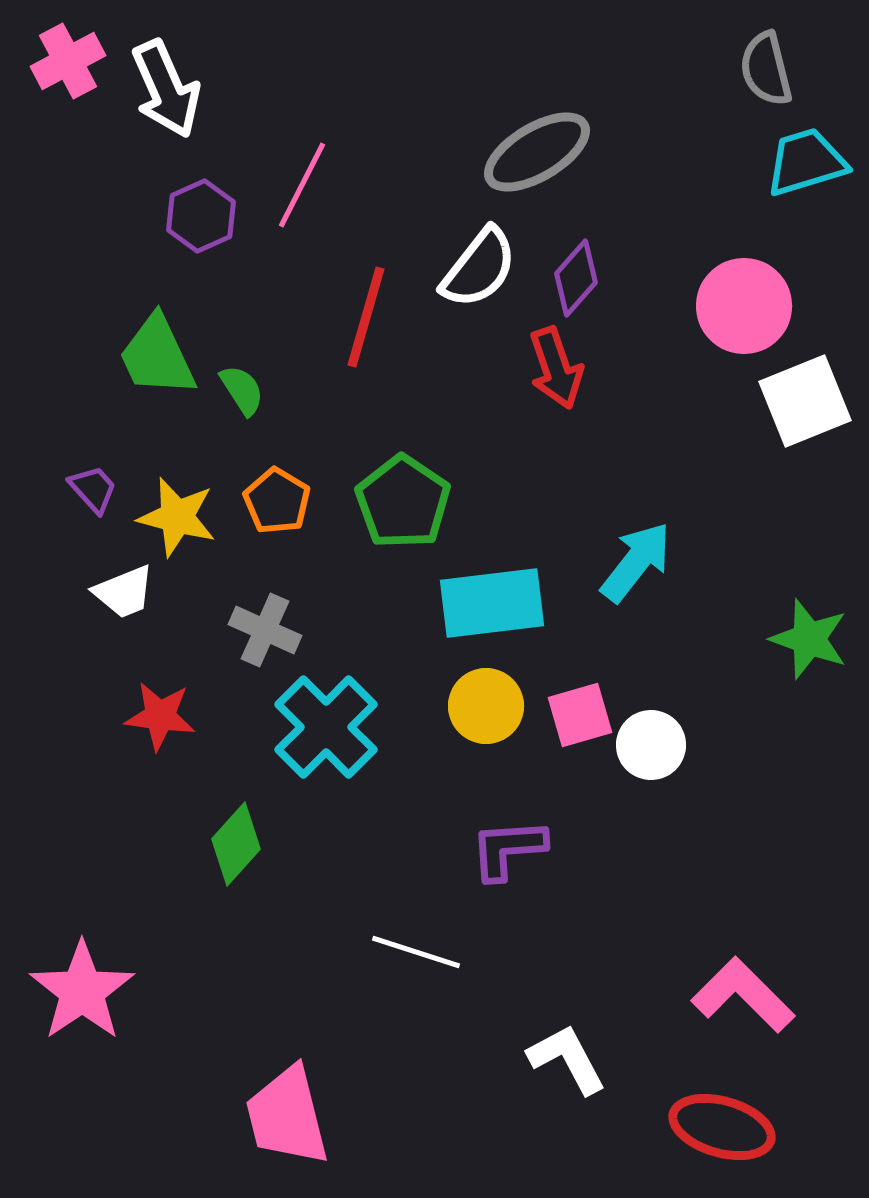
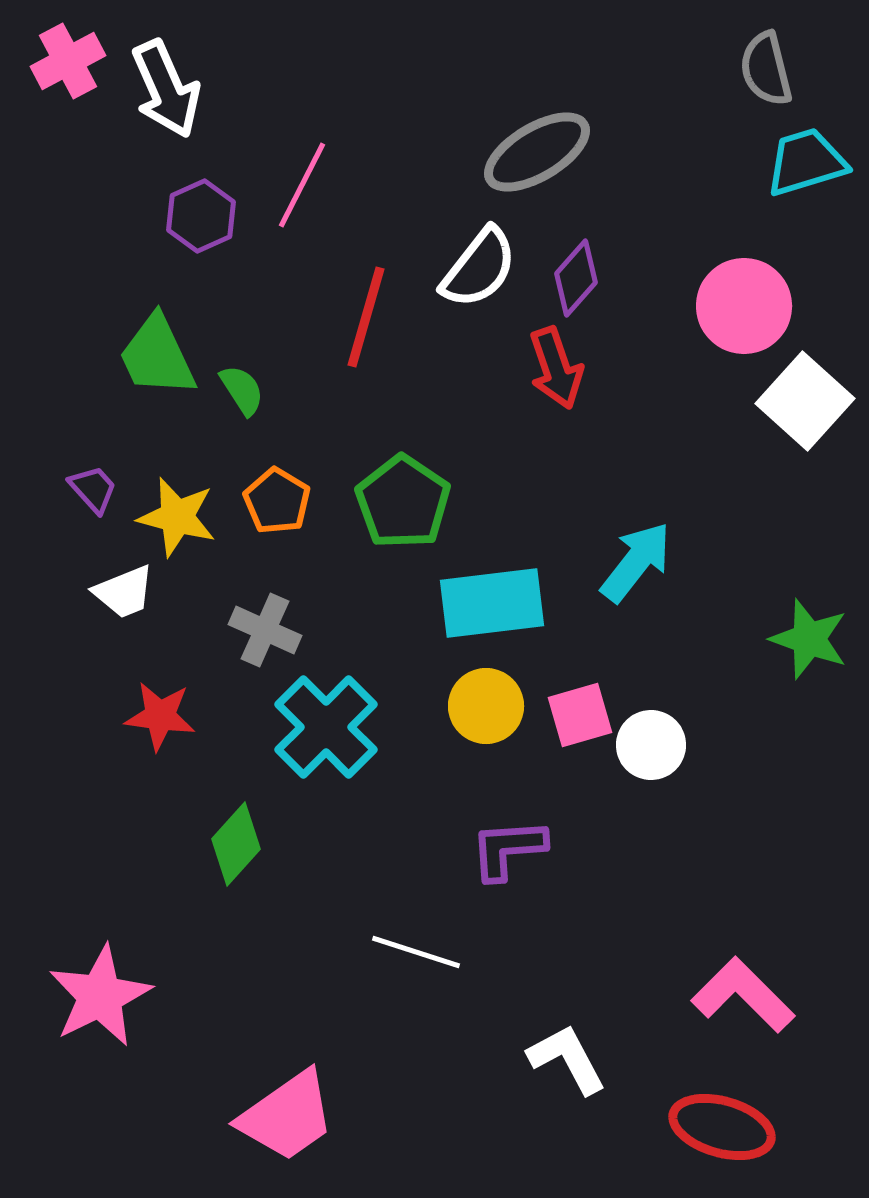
white square: rotated 26 degrees counterclockwise
pink star: moved 18 px right, 5 px down; rotated 8 degrees clockwise
pink trapezoid: rotated 111 degrees counterclockwise
